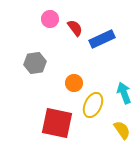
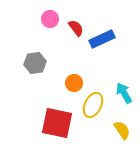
red semicircle: moved 1 px right
cyan arrow: rotated 10 degrees counterclockwise
